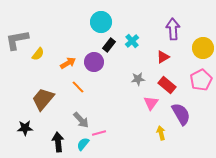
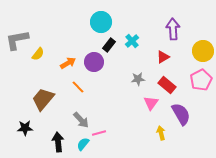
yellow circle: moved 3 px down
